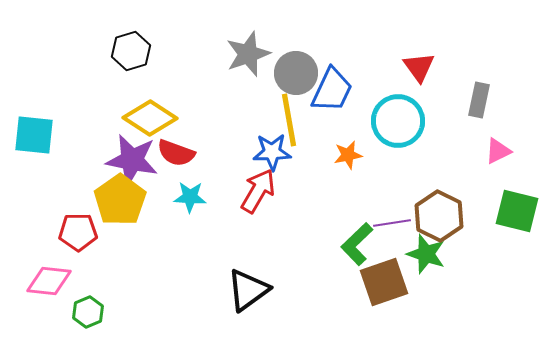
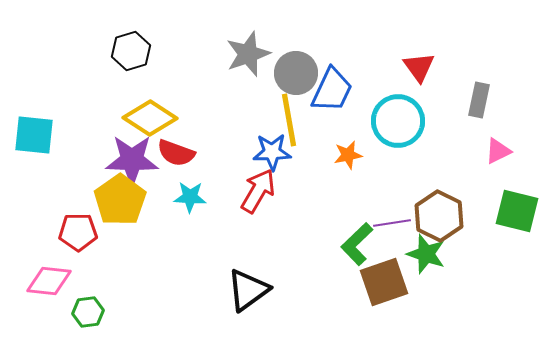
purple star: rotated 10 degrees counterclockwise
green hexagon: rotated 16 degrees clockwise
